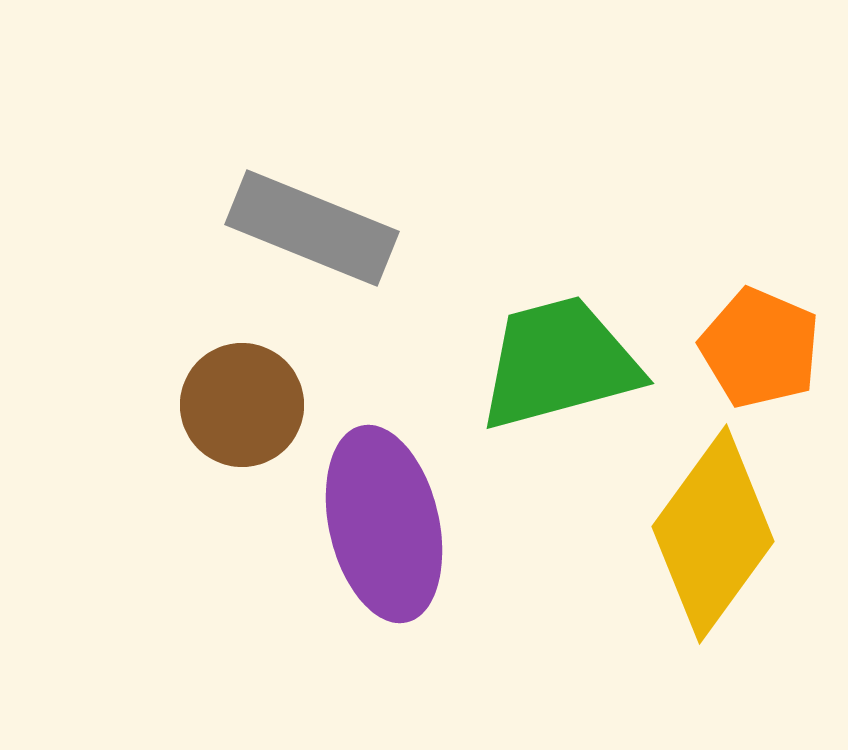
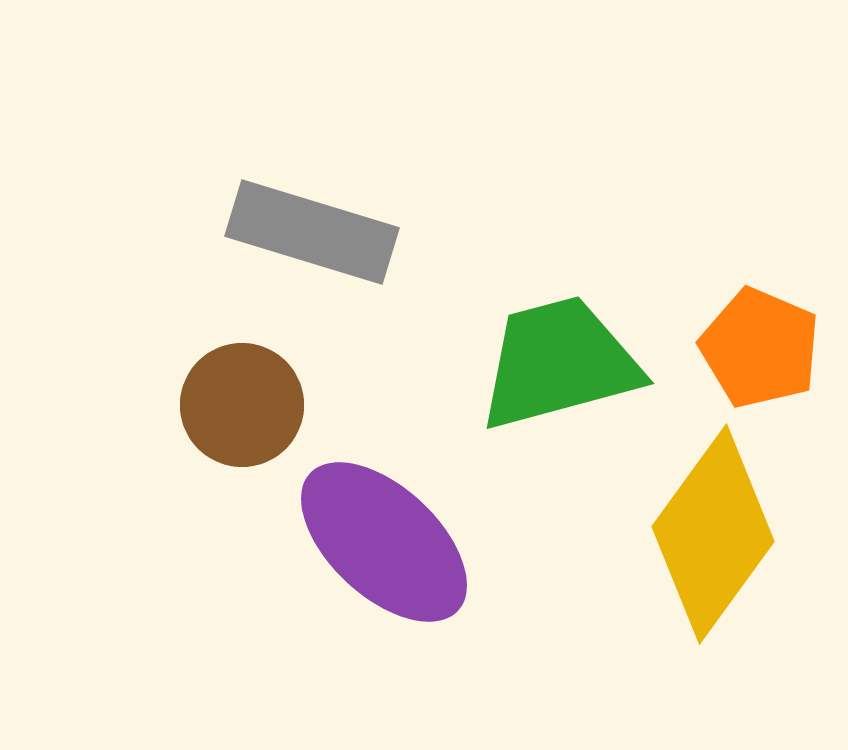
gray rectangle: moved 4 px down; rotated 5 degrees counterclockwise
purple ellipse: moved 18 px down; rotated 34 degrees counterclockwise
